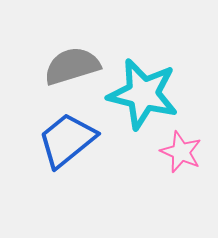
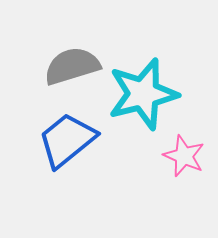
cyan star: rotated 28 degrees counterclockwise
pink star: moved 3 px right, 4 px down
